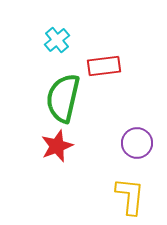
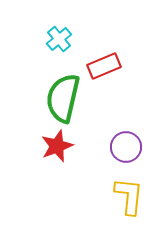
cyan cross: moved 2 px right, 1 px up
red rectangle: rotated 16 degrees counterclockwise
purple circle: moved 11 px left, 4 px down
yellow L-shape: moved 1 px left
